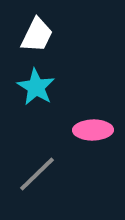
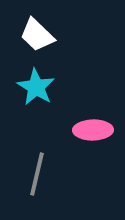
white trapezoid: rotated 108 degrees clockwise
gray line: rotated 33 degrees counterclockwise
